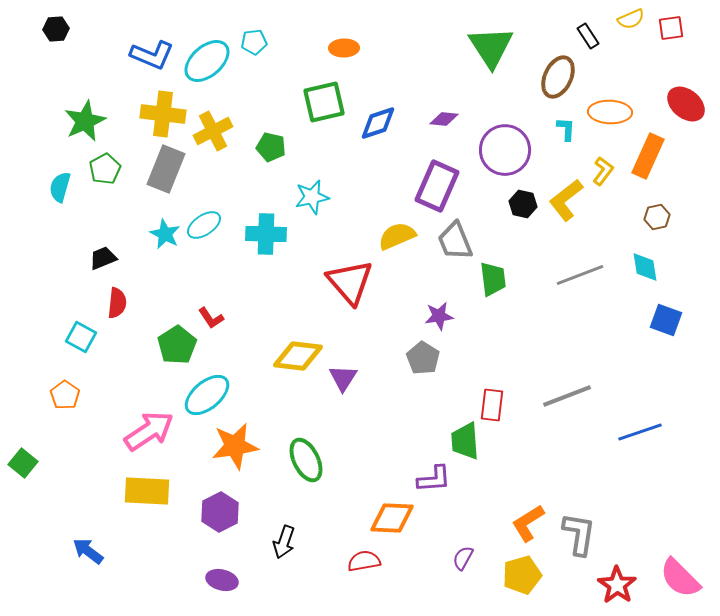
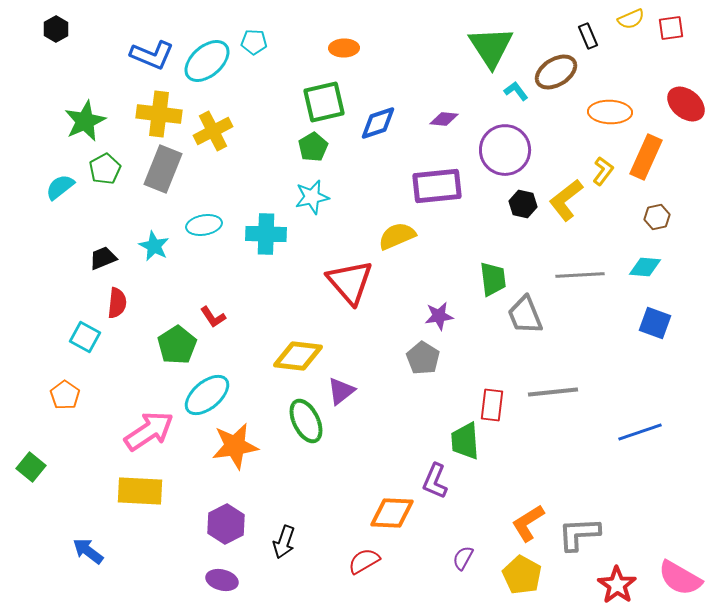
black hexagon at (56, 29): rotated 25 degrees counterclockwise
black rectangle at (588, 36): rotated 10 degrees clockwise
cyan pentagon at (254, 42): rotated 10 degrees clockwise
brown ellipse at (558, 77): moved 2 px left, 5 px up; rotated 33 degrees clockwise
yellow cross at (163, 114): moved 4 px left
cyan L-shape at (566, 129): moved 50 px left, 38 px up; rotated 40 degrees counterclockwise
green pentagon at (271, 147): moved 42 px right; rotated 28 degrees clockwise
orange rectangle at (648, 156): moved 2 px left, 1 px down
gray rectangle at (166, 169): moved 3 px left
purple rectangle at (437, 186): rotated 60 degrees clockwise
cyan semicircle at (60, 187): rotated 36 degrees clockwise
cyan ellipse at (204, 225): rotated 24 degrees clockwise
cyan star at (165, 234): moved 11 px left, 12 px down
gray trapezoid at (455, 241): moved 70 px right, 74 px down
cyan diamond at (645, 267): rotated 76 degrees counterclockwise
gray line at (580, 275): rotated 18 degrees clockwise
red L-shape at (211, 318): moved 2 px right, 1 px up
blue square at (666, 320): moved 11 px left, 3 px down
cyan square at (81, 337): moved 4 px right
purple triangle at (343, 378): moved 2 px left, 13 px down; rotated 20 degrees clockwise
gray line at (567, 396): moved 14 px left, 4 px up; rotated 15 degrees clockwise
green ellipse at (306, 460): moved 39 px up
green square at (23, 463): moved 8 px right, 4 px down
purple L-shape at (434, 479): moved 1 px right, 2 px down; rotated 117 degrees clockwise
yellow rectangle at (147, 491): moved 7 px left
purple hexagon at (220, 512): moved 6 px right, 12 px down
orange diamond at (392, 518): moved 5 px up
gray L-shape at (579, 534): rotated 102 degrees counterclockwise
red semicircle at (364, 561): rotated 20 degrees counterclockwise
yellow pentagon at (522, 575): rotated 27 degrees counterclockwise
pink semicircle at (680, 578): rotated 15 degrees counterclockwise
